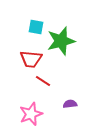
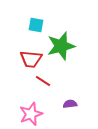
cyan square: moved 2 px up
green star: moved 5 px down
